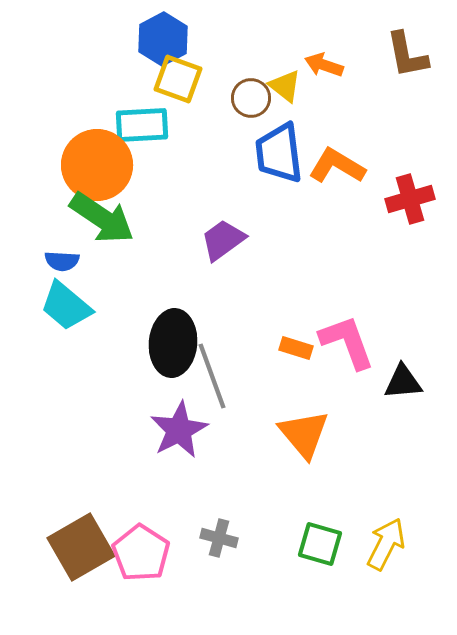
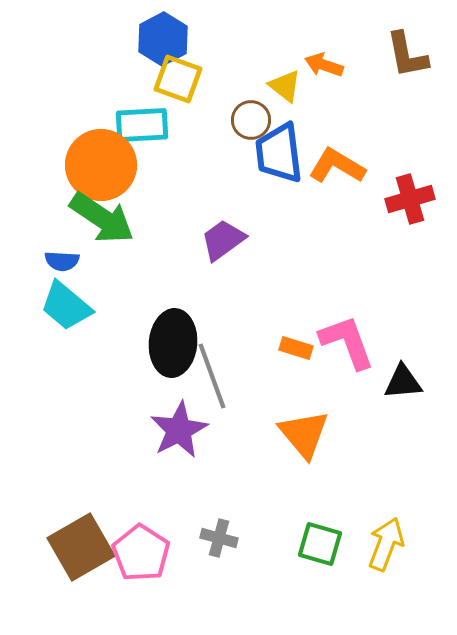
brown circle: moved 22 px down
orange circle: moved 4 px right
yellow arrow: rotated 6 degrees counterclockwise
